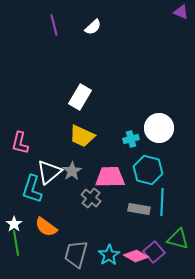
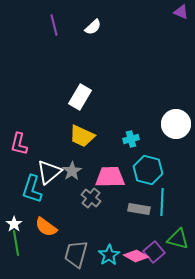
white circle: moved 17 px right, 4 px up
pink L-shape: moved 1 px left, 1 px down
